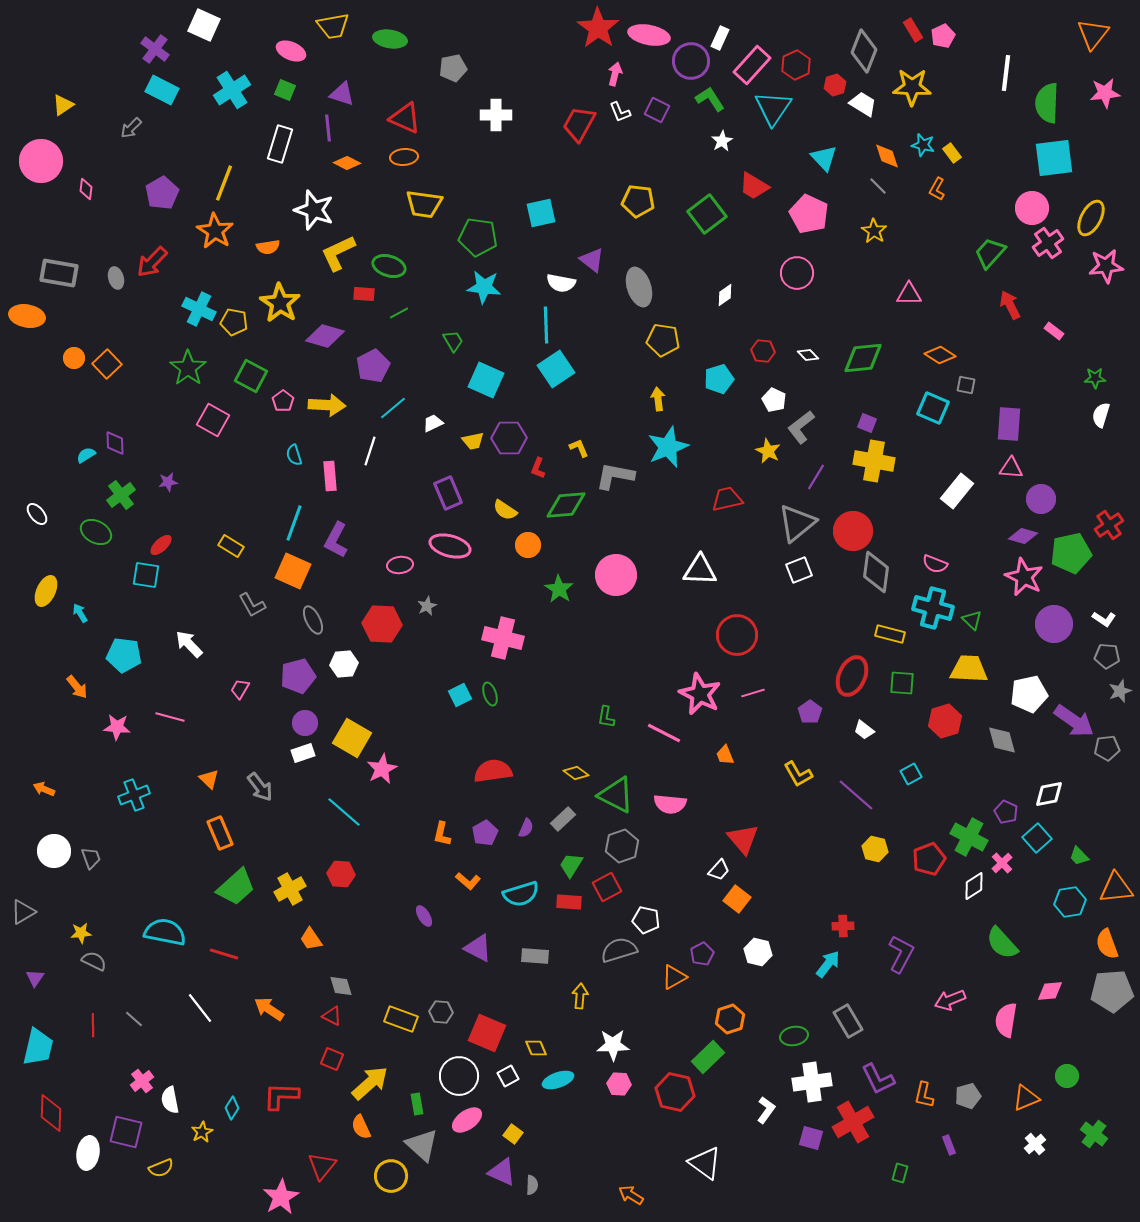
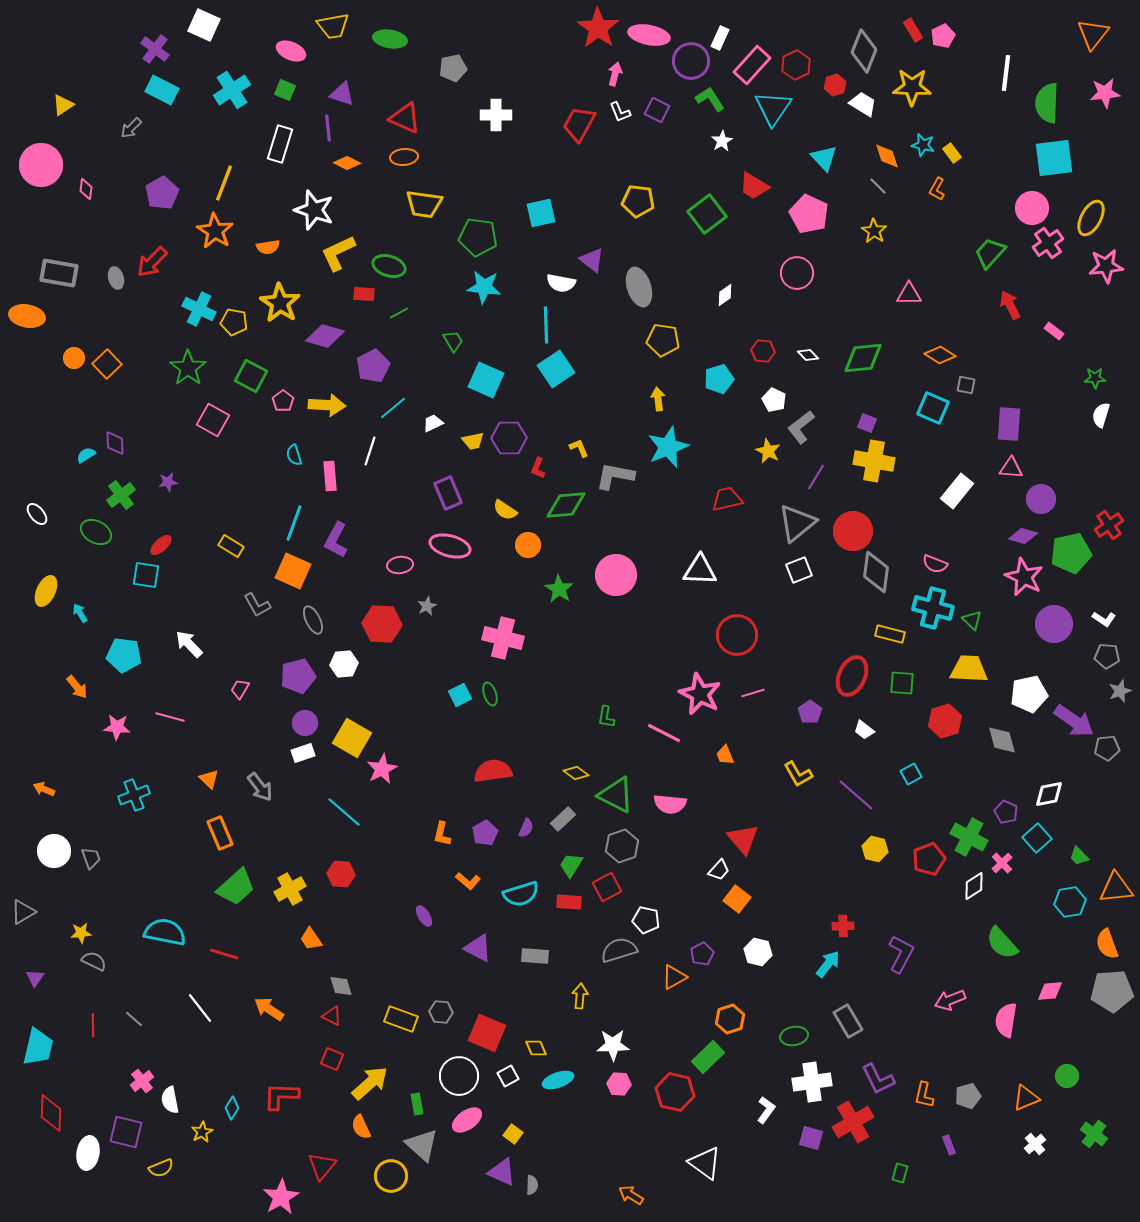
pink circle at (41, 161): moved 4 px down
gray L-shape at (252, 605): moved 5 px right
